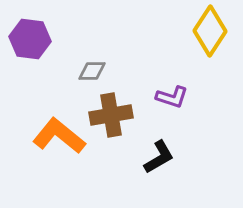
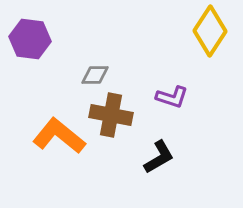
gray diamond: moved 3 px right, 4 px down
brown cross: rotated 21 degrees clockwise
